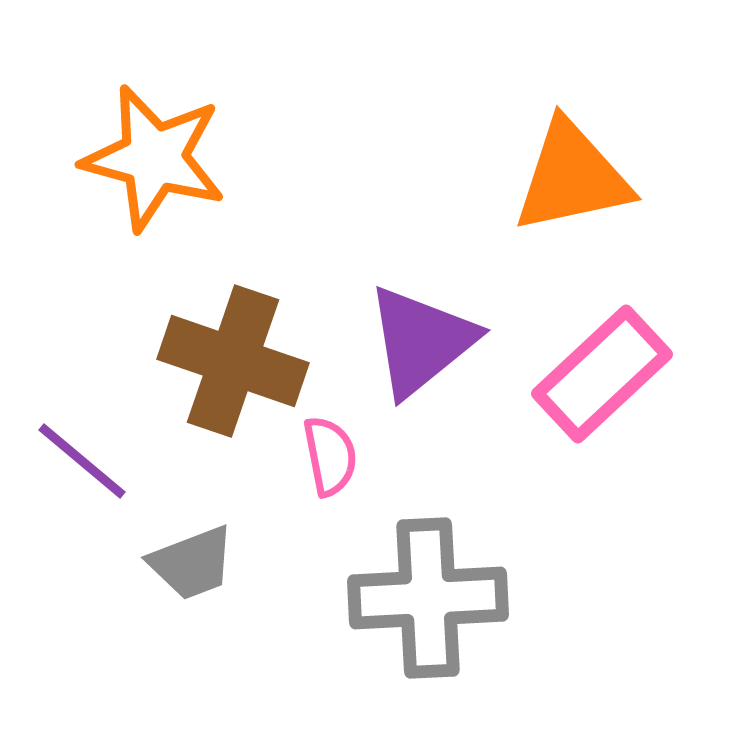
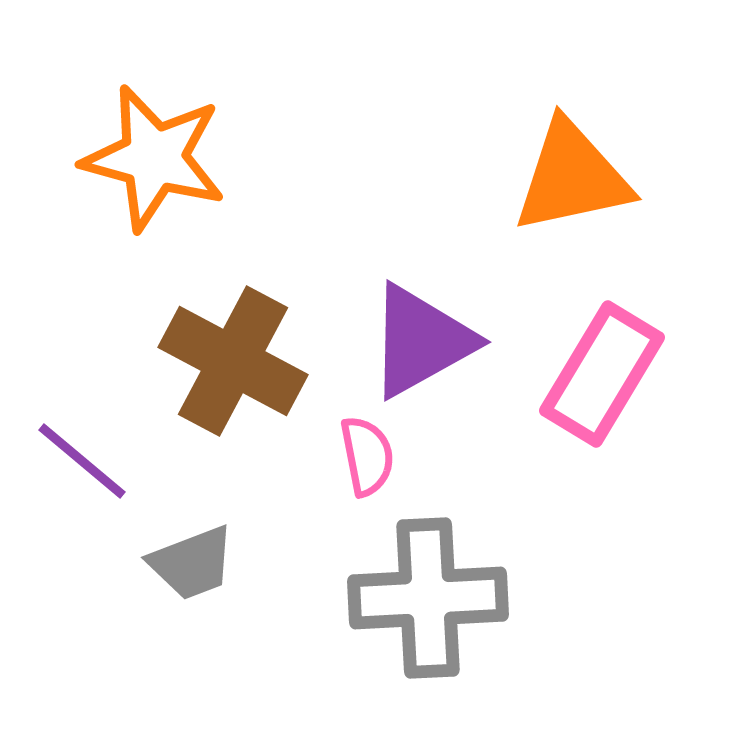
purple triangle: rotated 10 degrees clockwise
brown cross: rotated 9 degrees clockwise
pink rectangle: rotated 16 degrees counterclockwise
pink semicircle: moved 37 px right
